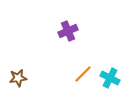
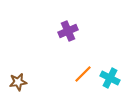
brown star: moved 4 px down
